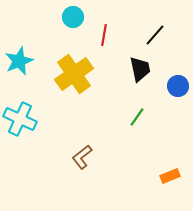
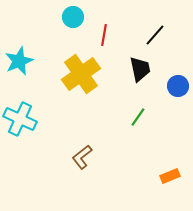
yellow cross: moved 7 px right
green line: moved 1 px right
